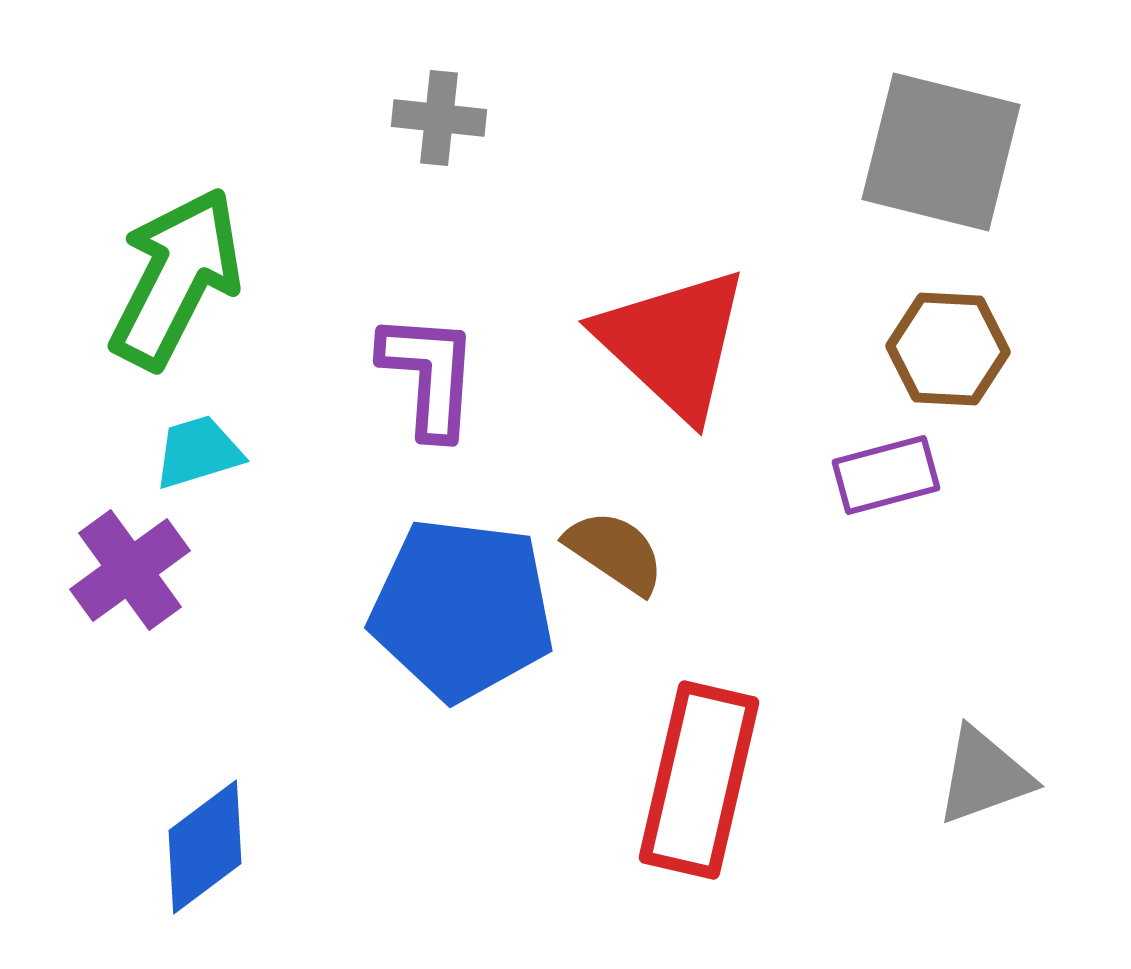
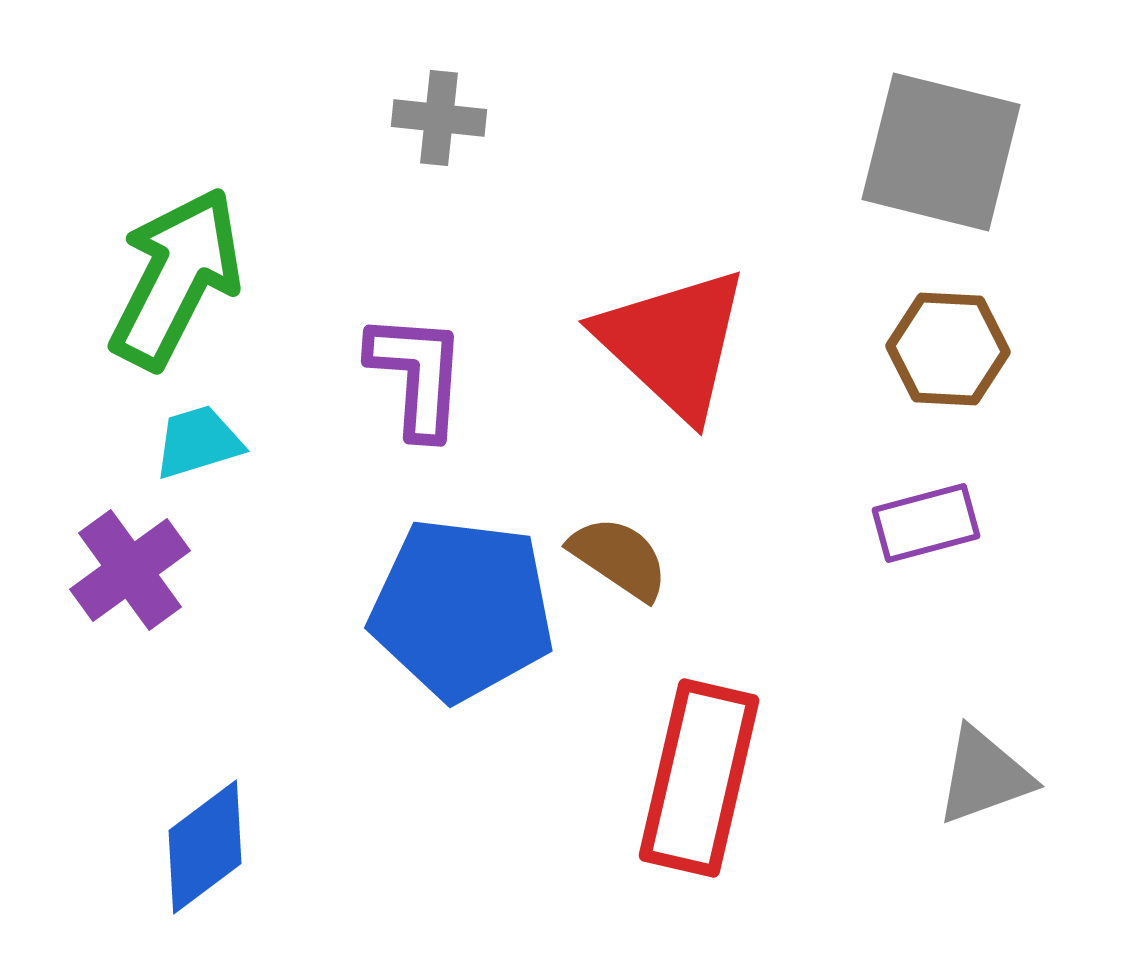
purple L-shape: moved 12 px left
cyan trapezoid: moved 10 px up
purple rectangle: moved 40 px right, 48 px down
brown semicircle: moved 4 px right, 6 px down
red rectangle: moved 2 px up
